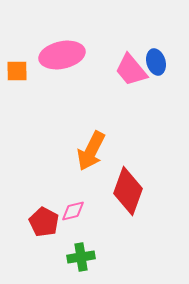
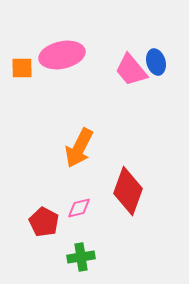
orange square: moved 5 px right, 3 px up
orange arrow: moved 12 px left, 3 px up
pink diamond: moved 6 px right, 3 px up
